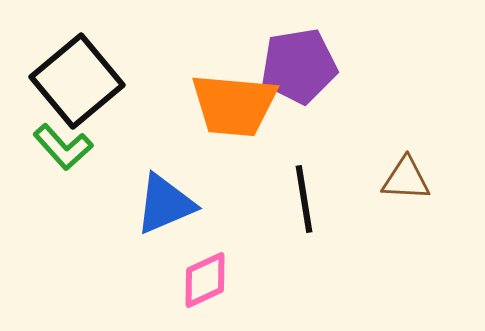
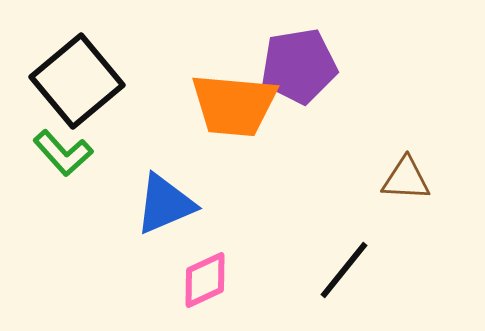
green L-shape: moved 6 px down
black line: moved 40 px right, 71 px down; rotated 48 degrees clockwise
